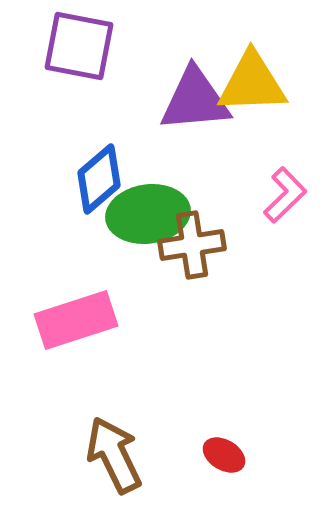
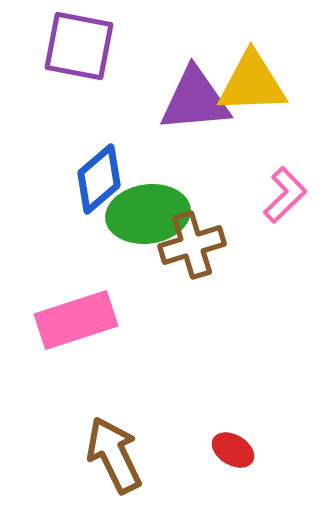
brown cross: rotated 8 degrees counterclockwise
red ellipse: moved 9 px right, 5 px up
